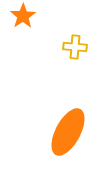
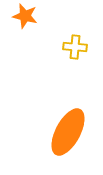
orange star: moved 2 px right; rotated 25 degrees counterclockwise
